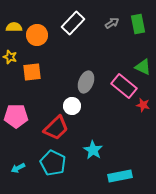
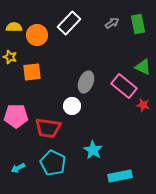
white rectangle: moved 4 px left
red trapezoid: moved 8 px left; rotated 52 degrees clockwise
